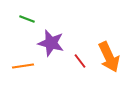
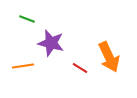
red line: moved 7 px down; rotated 21 degrees counterclockwise
